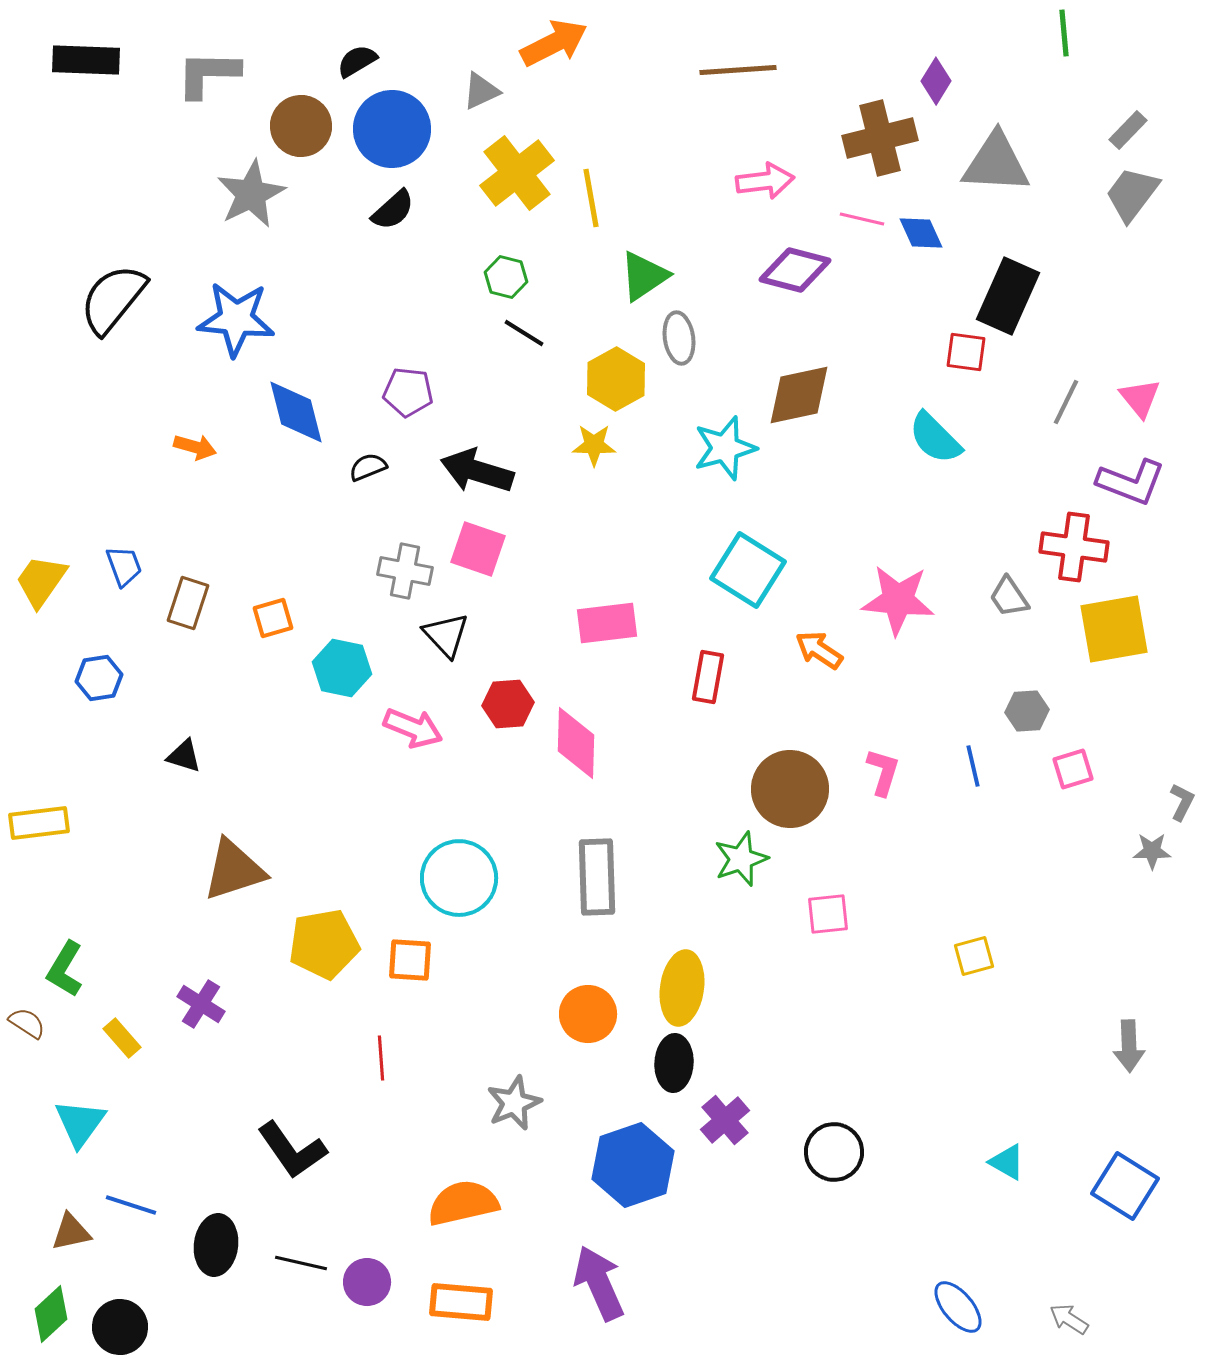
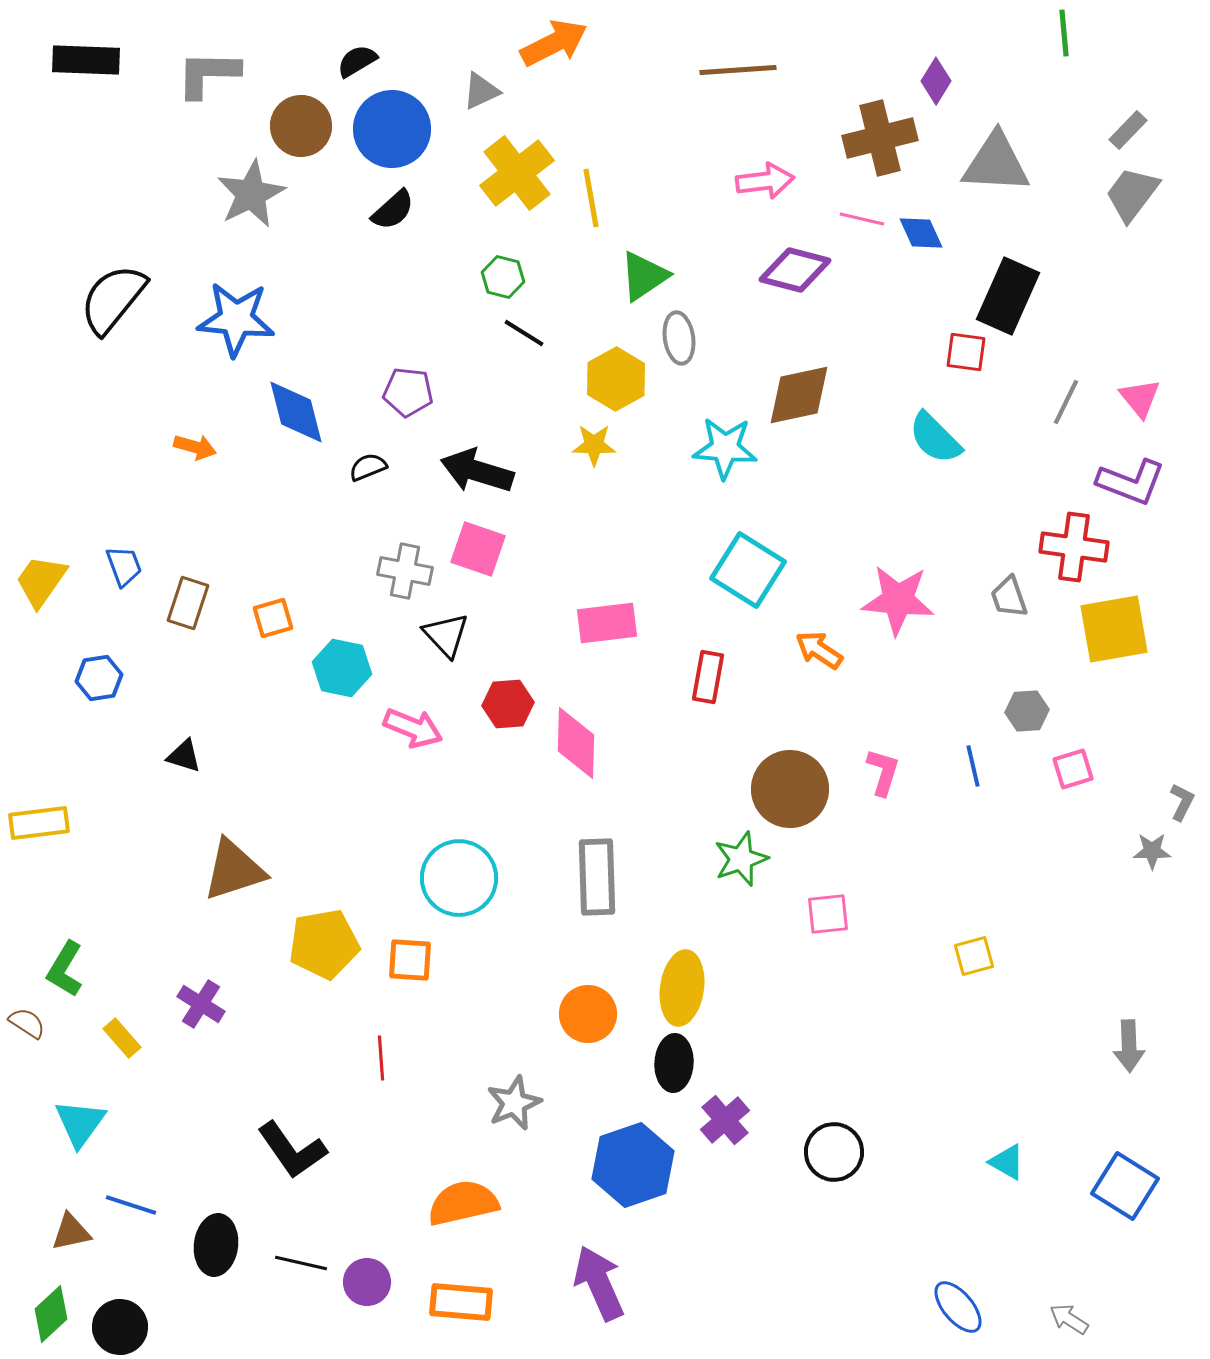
green hexagon at (506, 277): moved 3 px left
cyan star at (725, 448): rotated 20 degrees clockwise
gray trapezoid at (1009, 597): rotated 15 degrees clockwise
